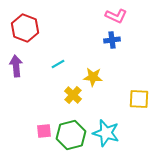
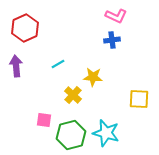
red hexagon: rotated 16 degrees clockwise
pink square: moved 11 px up; rotated 14 degrees clockwise
